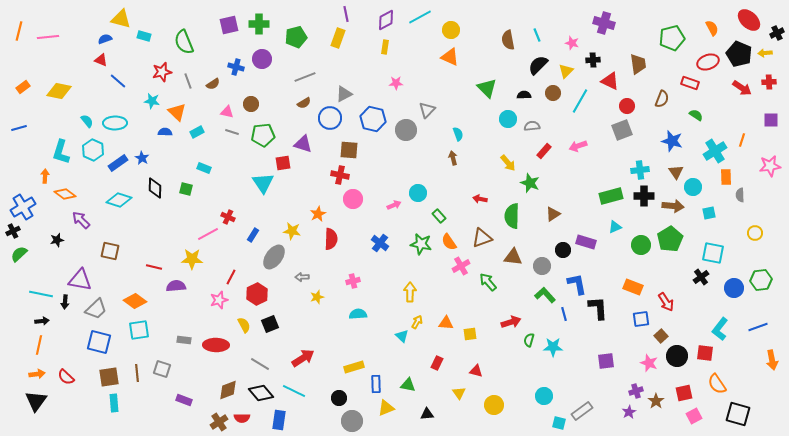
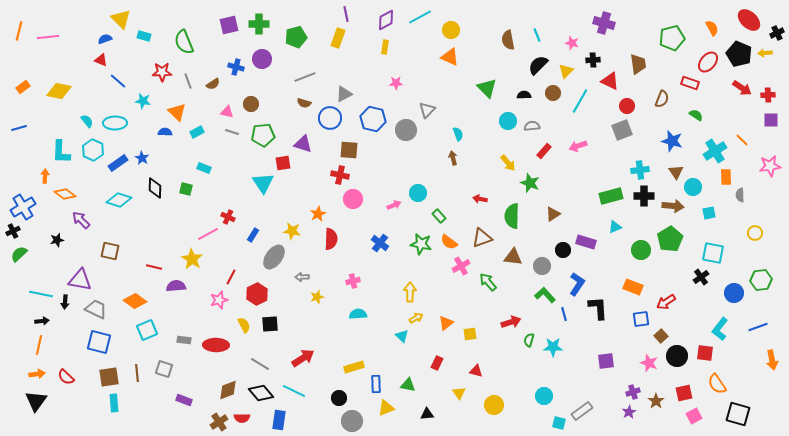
yellow triangle at (121, 19): rotated 30 degrees clockwise
red ellipse at (708, 62): rotated 30 degrees counterclockwise
red star at (162, 72): rotated 12 degrees clockwise
red cross at (769, 82): moved 1 px left, 13 px down
cyan star at (152, 101): moved 9 px left
brown semicircle at (304, 103): rotated 48 degrees clockwise
cyan circle at (508, 119): moved 2 px down
orange line at (742, 140): rotated 64 degrees counterclockwise
cyan L-shape at (61, 152): rotated 15 degrees counterclockwise
orange semicircle at (449, 242): rotated 18 degrees counterclockwise
green circle at (641, 245): moved 5 px down
yellow star at (192, 259): rotated 30 degrees clockwise
blue L-shape at (577, 284): rotated 45 degrees clockwise
blue circle at (734, 288): moved 5 px down
red arrow at (666, 302): rotated 90 degrees clockwise
gray trapezoid at (96, 309): rotated 110 degrees counterclockwise
yellow arrow at (417, 322): moved 1 px left, 4 px up; rotated 32 degrees clockwise
orange triangle at (446, 323): rotated 42 degrees counterclockwise
black square at (270, 324): rotated 18 degrees clockwise
cyan square at (139, 330): moved 8 px right; rotated 15 degrees counterclockwise
gray square at (162, 369): moved 2 px right
purple cross at (636, 391): moved 3 px left, 1 px down
